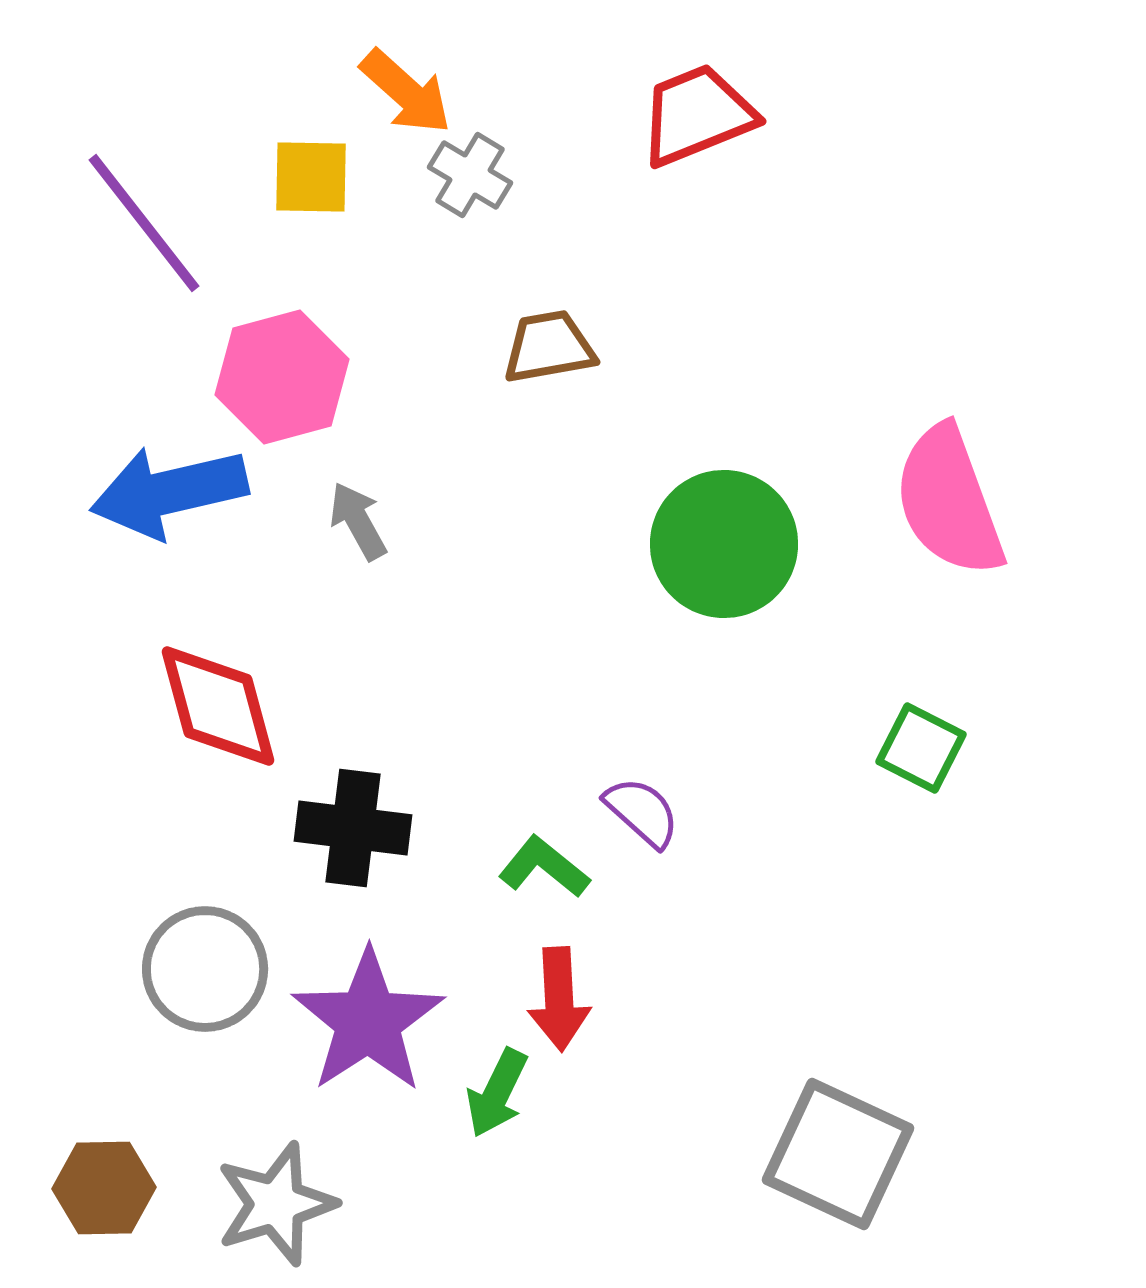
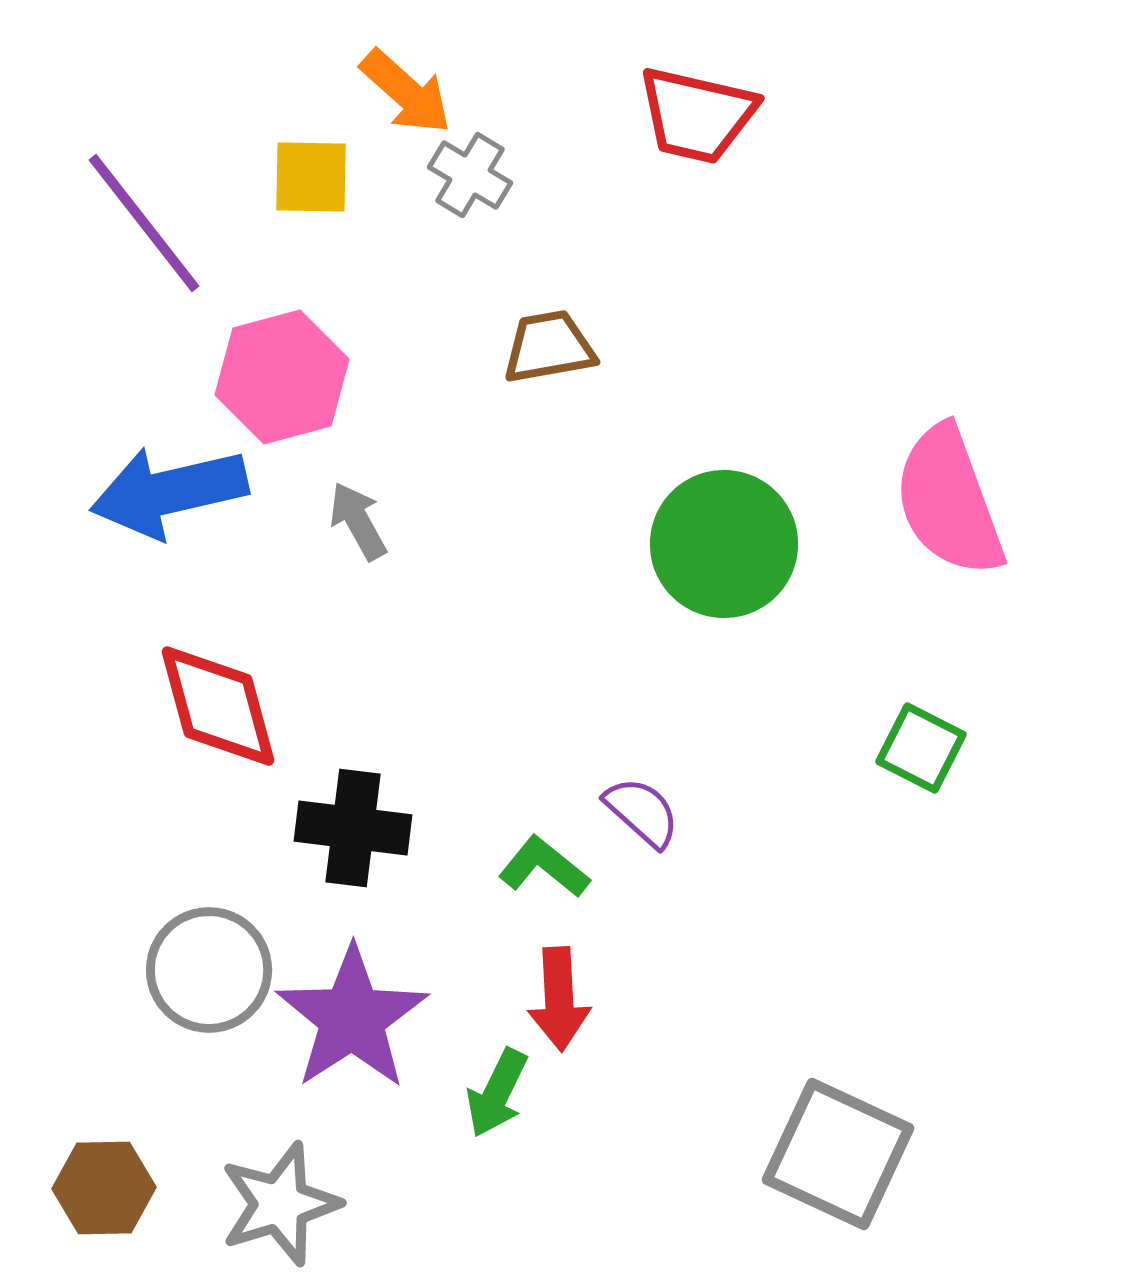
red trapezoid: rotated 145 degrees counterclockwise
gray circle: moved 4 px right, 1 px down
purple star: moved 16 px left, 3 px up
gray star: moved 4 px right
